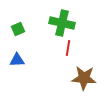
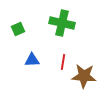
red line: moved 5 px left, 14 px down
blue triangle: moved 15 px right
brown star: moved 2 px up
